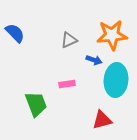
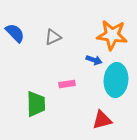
orange star: rotated 12 degrees clockwise
gray triangle: moved 16 px left, 3 px up
green trapezoid: rotated 20 degrees clockwise
